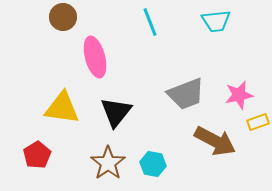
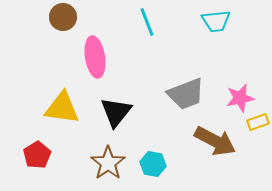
cyan line: moved 3 px left
pink ellipse: rotated 6 degrees clockwise
pink star: moved 1 px right, 3 px down
